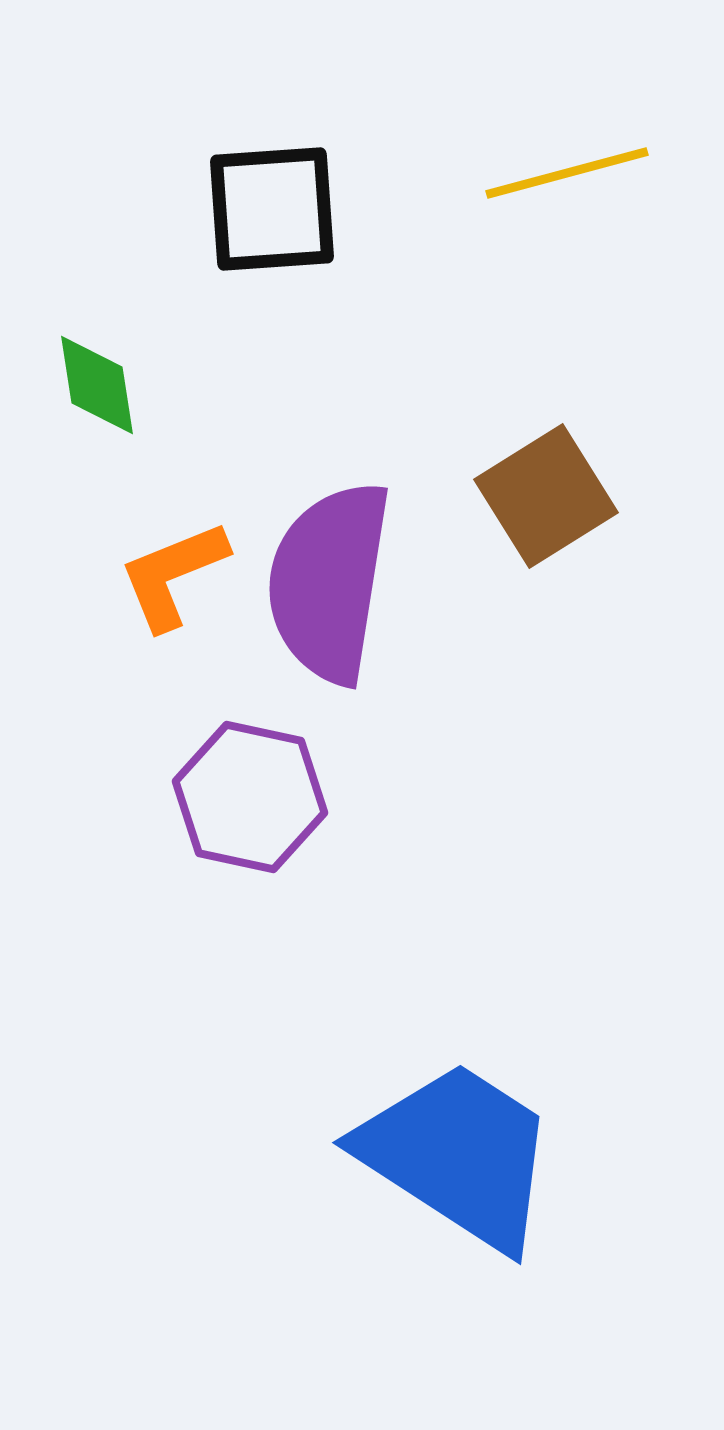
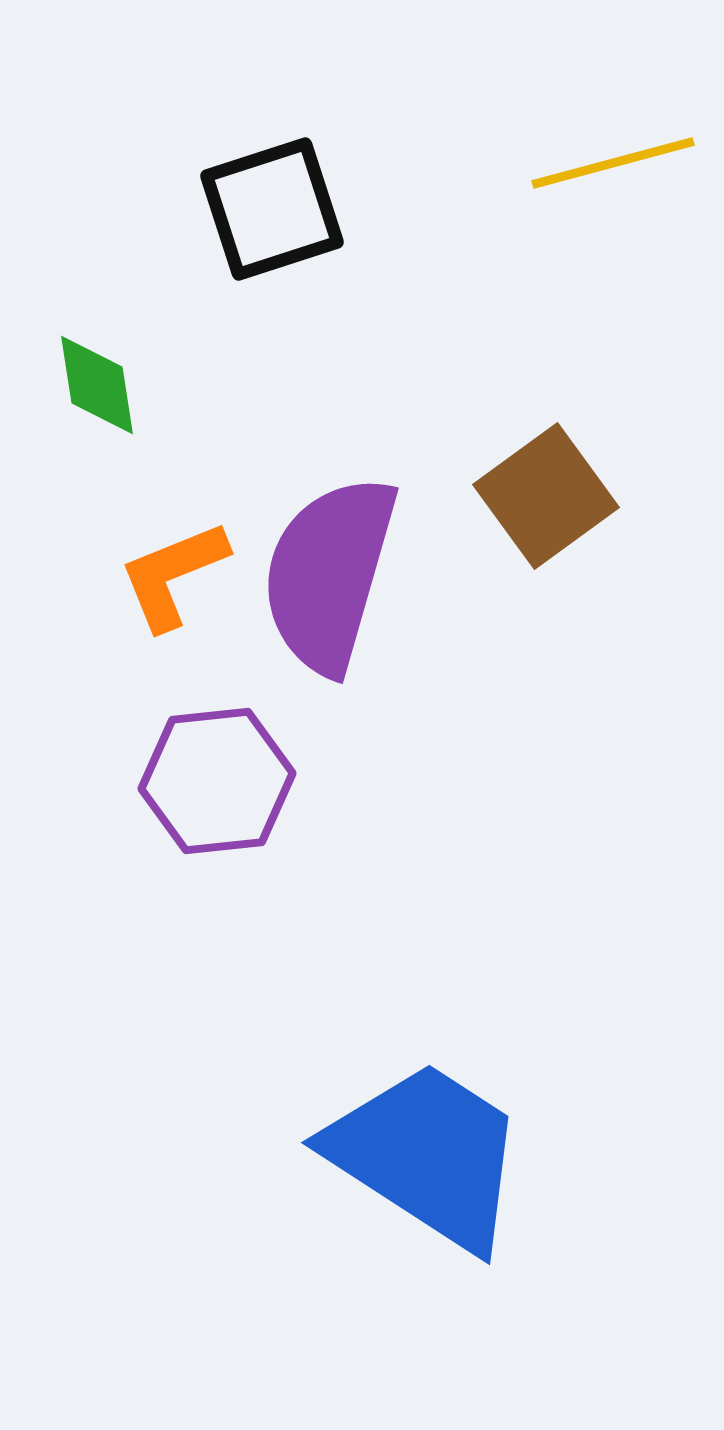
yellow line: moved 46 px right, 10 px up
black square: rotated 14 degrees counterclockwise
brown square: rotated 4 degrees counterclockwise
purple semicircle: moved 8 px up; rotated 7 degrees clockwise
purple hexagon: moved 33 px left, 16 px up; rotated 18 degrees counterclockwise
blue trapezoid: moved 31 px left
